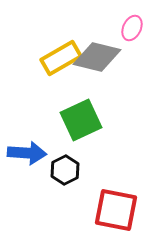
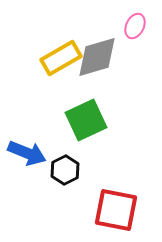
pink ellipse: moved 3 px right, 2 px up
gray diamond: rotated 30 degrees counterclockwise
green square: moved 5 px right
blue arrow: rotated 18 degrees clockwise
